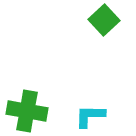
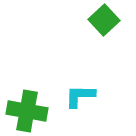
cyan L-shape: moved 10 px left, 20 px up
